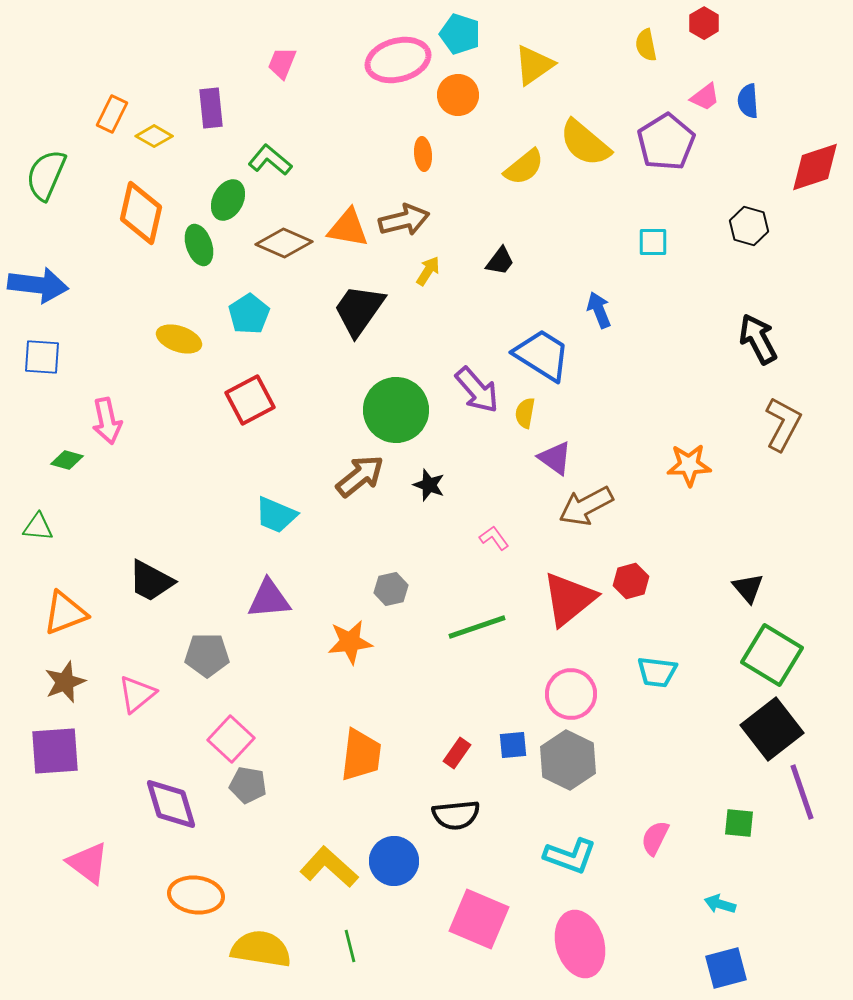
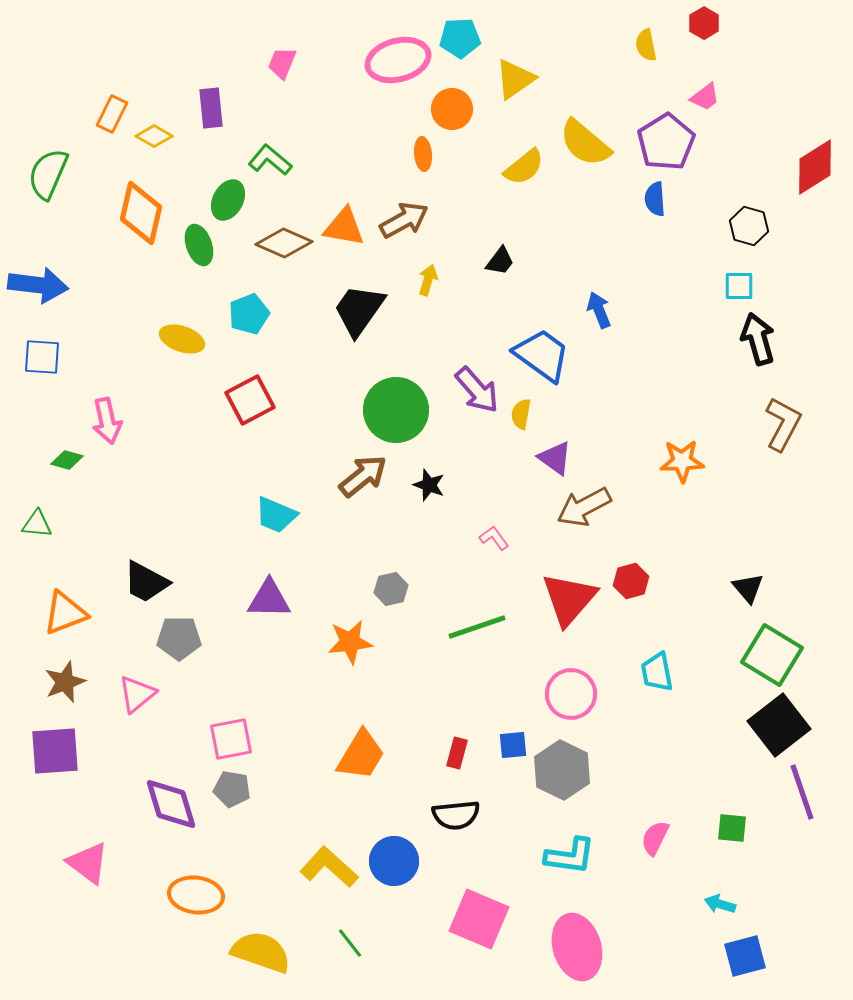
cyan pentagon at (460, 34): moved 4 px down; rotated 21 degrees counterclockwise
yellow triangle at (534, 65): moved 19 px left, 14 px down
orange circle at (458, 95): moved 6 px left, 14 px down
blue semicircle at (748, 101): moved 93 px left, 98 px down
red diamond at (815, 167): rotated 14 degrees counterclockwise
green semicircle at (46, 175): moved 2 px right, 1 px up
brown arrow at (404, 220): rotated 15 degrees counterclockwise
orange triangle at (348, 228): moved 4 px left, 1 px up
cyan square at (653, 242): moved 86 px right, 44 px down
yellow arrow at (428, 271): moved 9 px down; rotated 16 degrees counterclockwise
cyan pentagon at (249, 314): rotated 12 degrees clockwise
yellow ellipse at (179, 339): moved 3 px right
black arrow at (758, 339): rotated 12 degrees clockwise
blue trapezoid at (542, 355): rotated 4 degrees clockwise
yellow semicircle at (525, 413): moved 4 px left, 1 px down
orange star at (689, 465): moved 7 px left, 4 px up
brown arrow at (360, 476): moved 3 px right
brown arrow at (586, 506): moved 2 px left, 1 px down
green triangle at (38, 527): moved 1 px left, 3 px up
black trapezoid at (151, 581): moved 5 px left, 1 px down
purple triangle at (269, 599): rotated 6 degrees clockwise
red triangle at (569, 599): rotated 10 degrees counterclockwise
gray pentagon at (207, 655): moved 28 px left, 17 px up
cyan trapezoid at (657, 672): rotated 72 degrees clockwise
black square at (772, 729): moved 7 px right, 4 px up
pink square at (231, 739): rotated 36 degrees clockwise
red rectangle at (457, 753): rotated 20 degrees counterclockwise
orange trapezoid at (361, 755): rotated 24 degrees clockwise
gray hexagon at (568, 760): moved 6 px left, 10 px down
gray pentagon at (248, 785): moved 16 px left, 4 px down
green square at (739, 823): moved 7 px left, 5 px down
cyan L-shape at (570, 856): rotated 12 degrees counterclockwise
pink ellipse at (580, 944): moved 3 px left, 3 px down
green line at (350, 946): moved 3 px up; rotated 24 degrees counterclockwise
yellow semicircle at (261, 949): moved 3 px down; rotated 10 degrees clockwise
blue square at (726, 968): moved 19 px right, 12 px up
